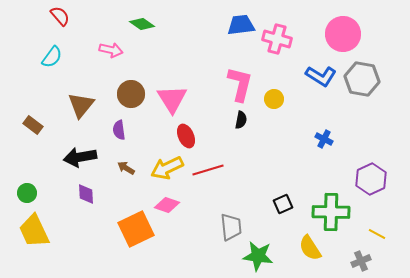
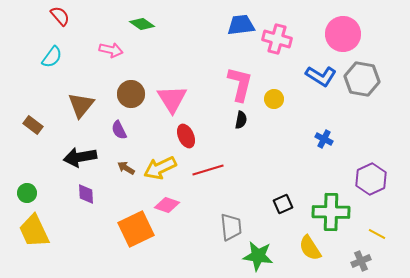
purple semicircle: rotated 18 degrees counterclockwise
yellow arrow: moved 7 px left
